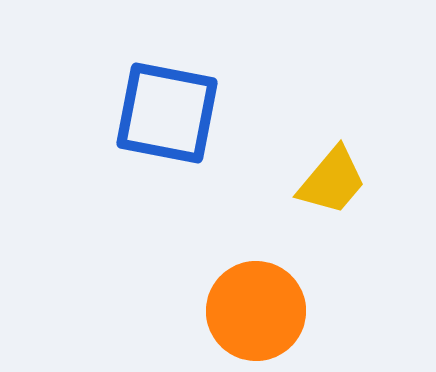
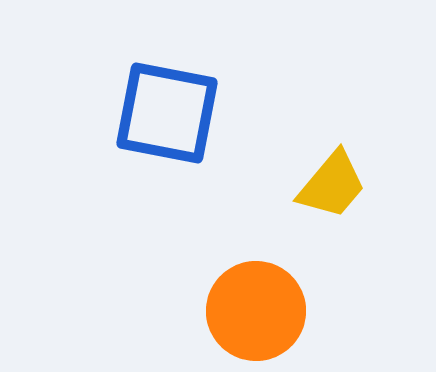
yellow trapezoid: moved 4 px down
